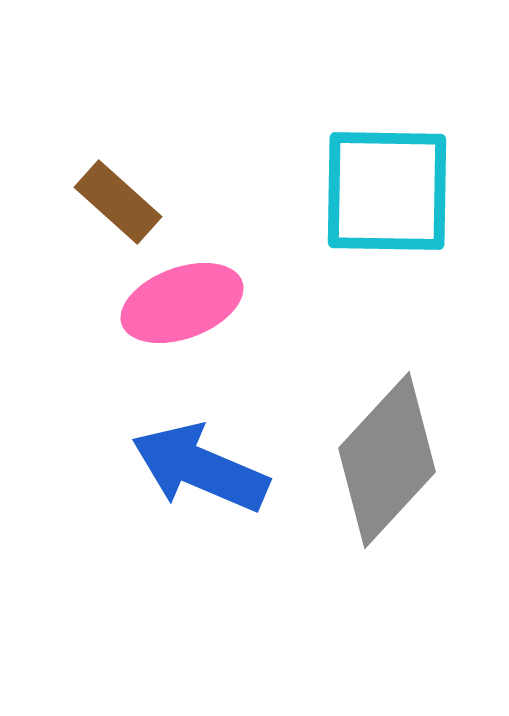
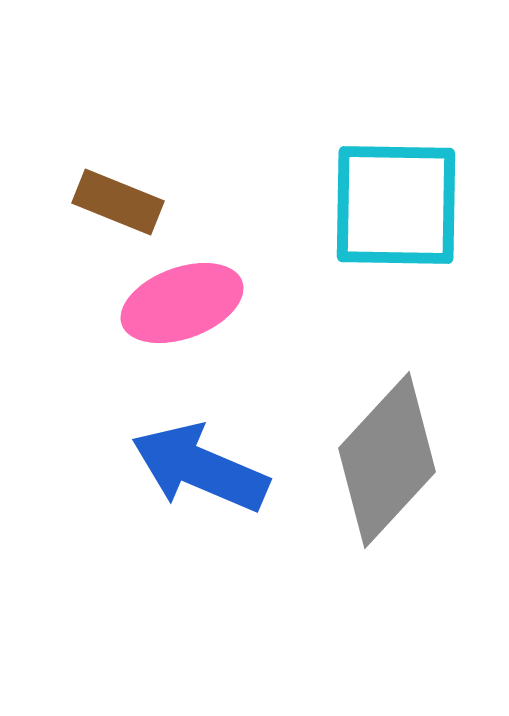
cyan square: moved 9 px right, 14 px down
brown rectangle: rotated 20 degrees counterclockwise
